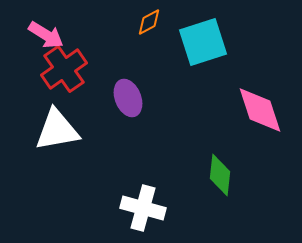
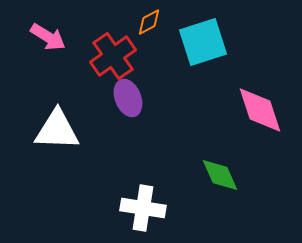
pink arrow: moved 2 px right, 2 px down
red cross: moved 49 px right, 13 px up
white triangle: rotated 12 degrees clockwise
green diamond: rotated 30 degrees counterclockwise
white cross: rotated 6 degrees counterclockwise
